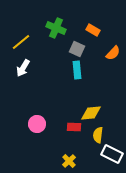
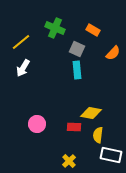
green cross: moved 1 px left
yellow diamond: rotated 15 degrees clockwise
white rectangle: moved 1 px left, 1 px down; rotated 15 degrees counterclockwise
